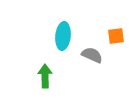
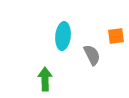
gray semicircle: rotated 40 degrees clockwise
green arrow: moved 3 px down
